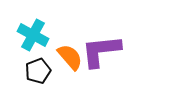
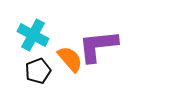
purple L-shape: moved 3 px left, 5 px up
orange semicircle: moved 2 px down
